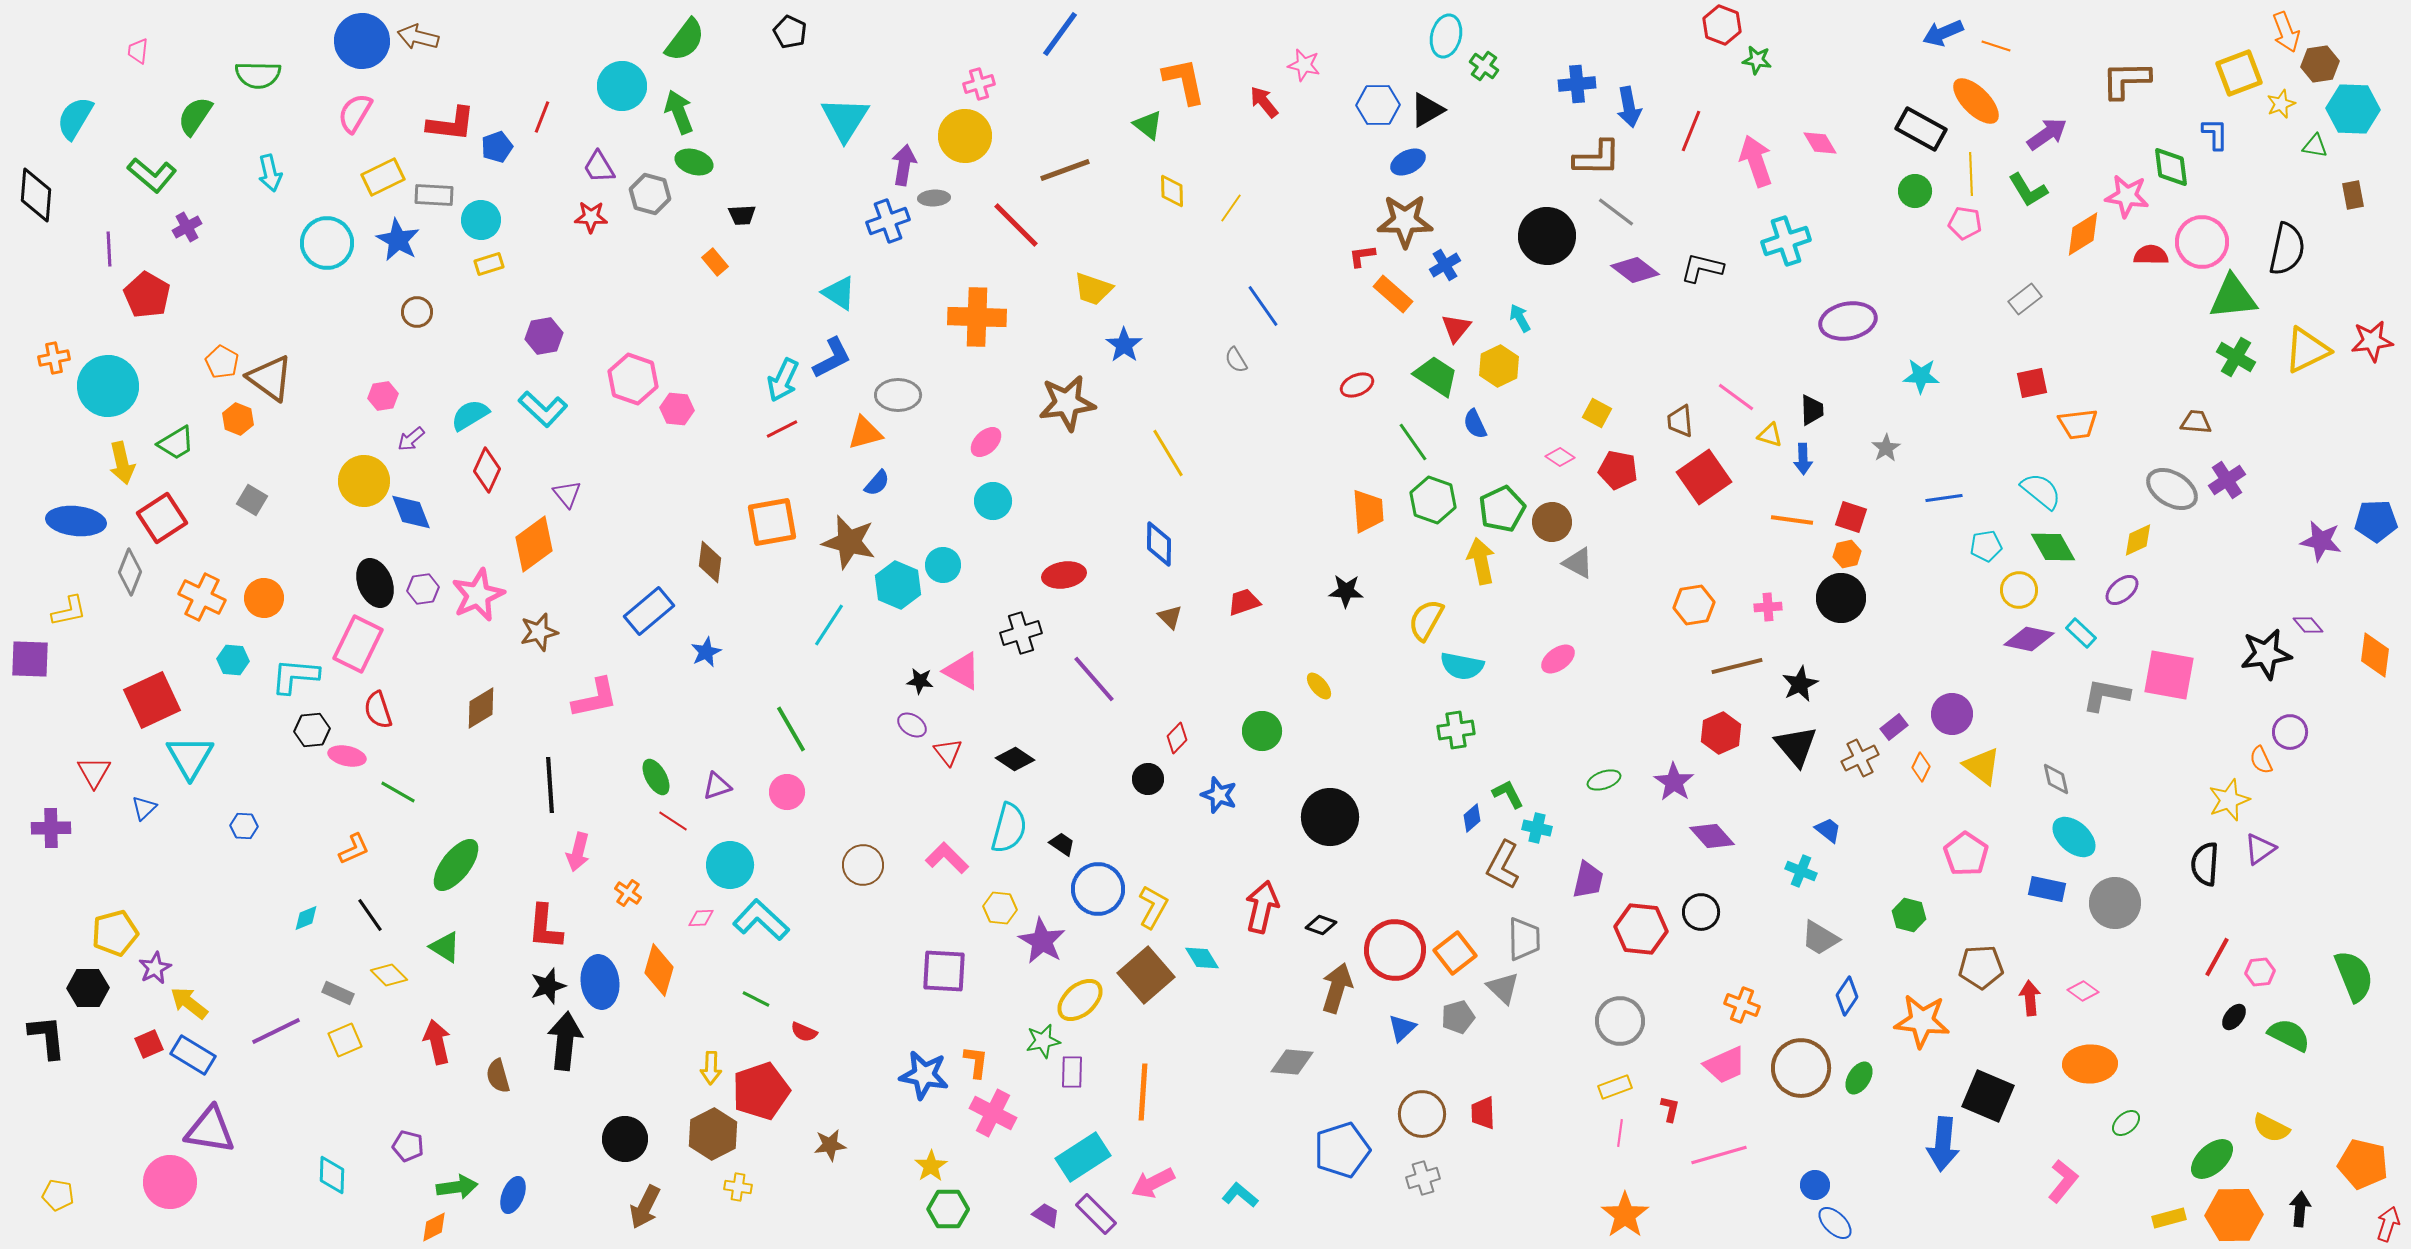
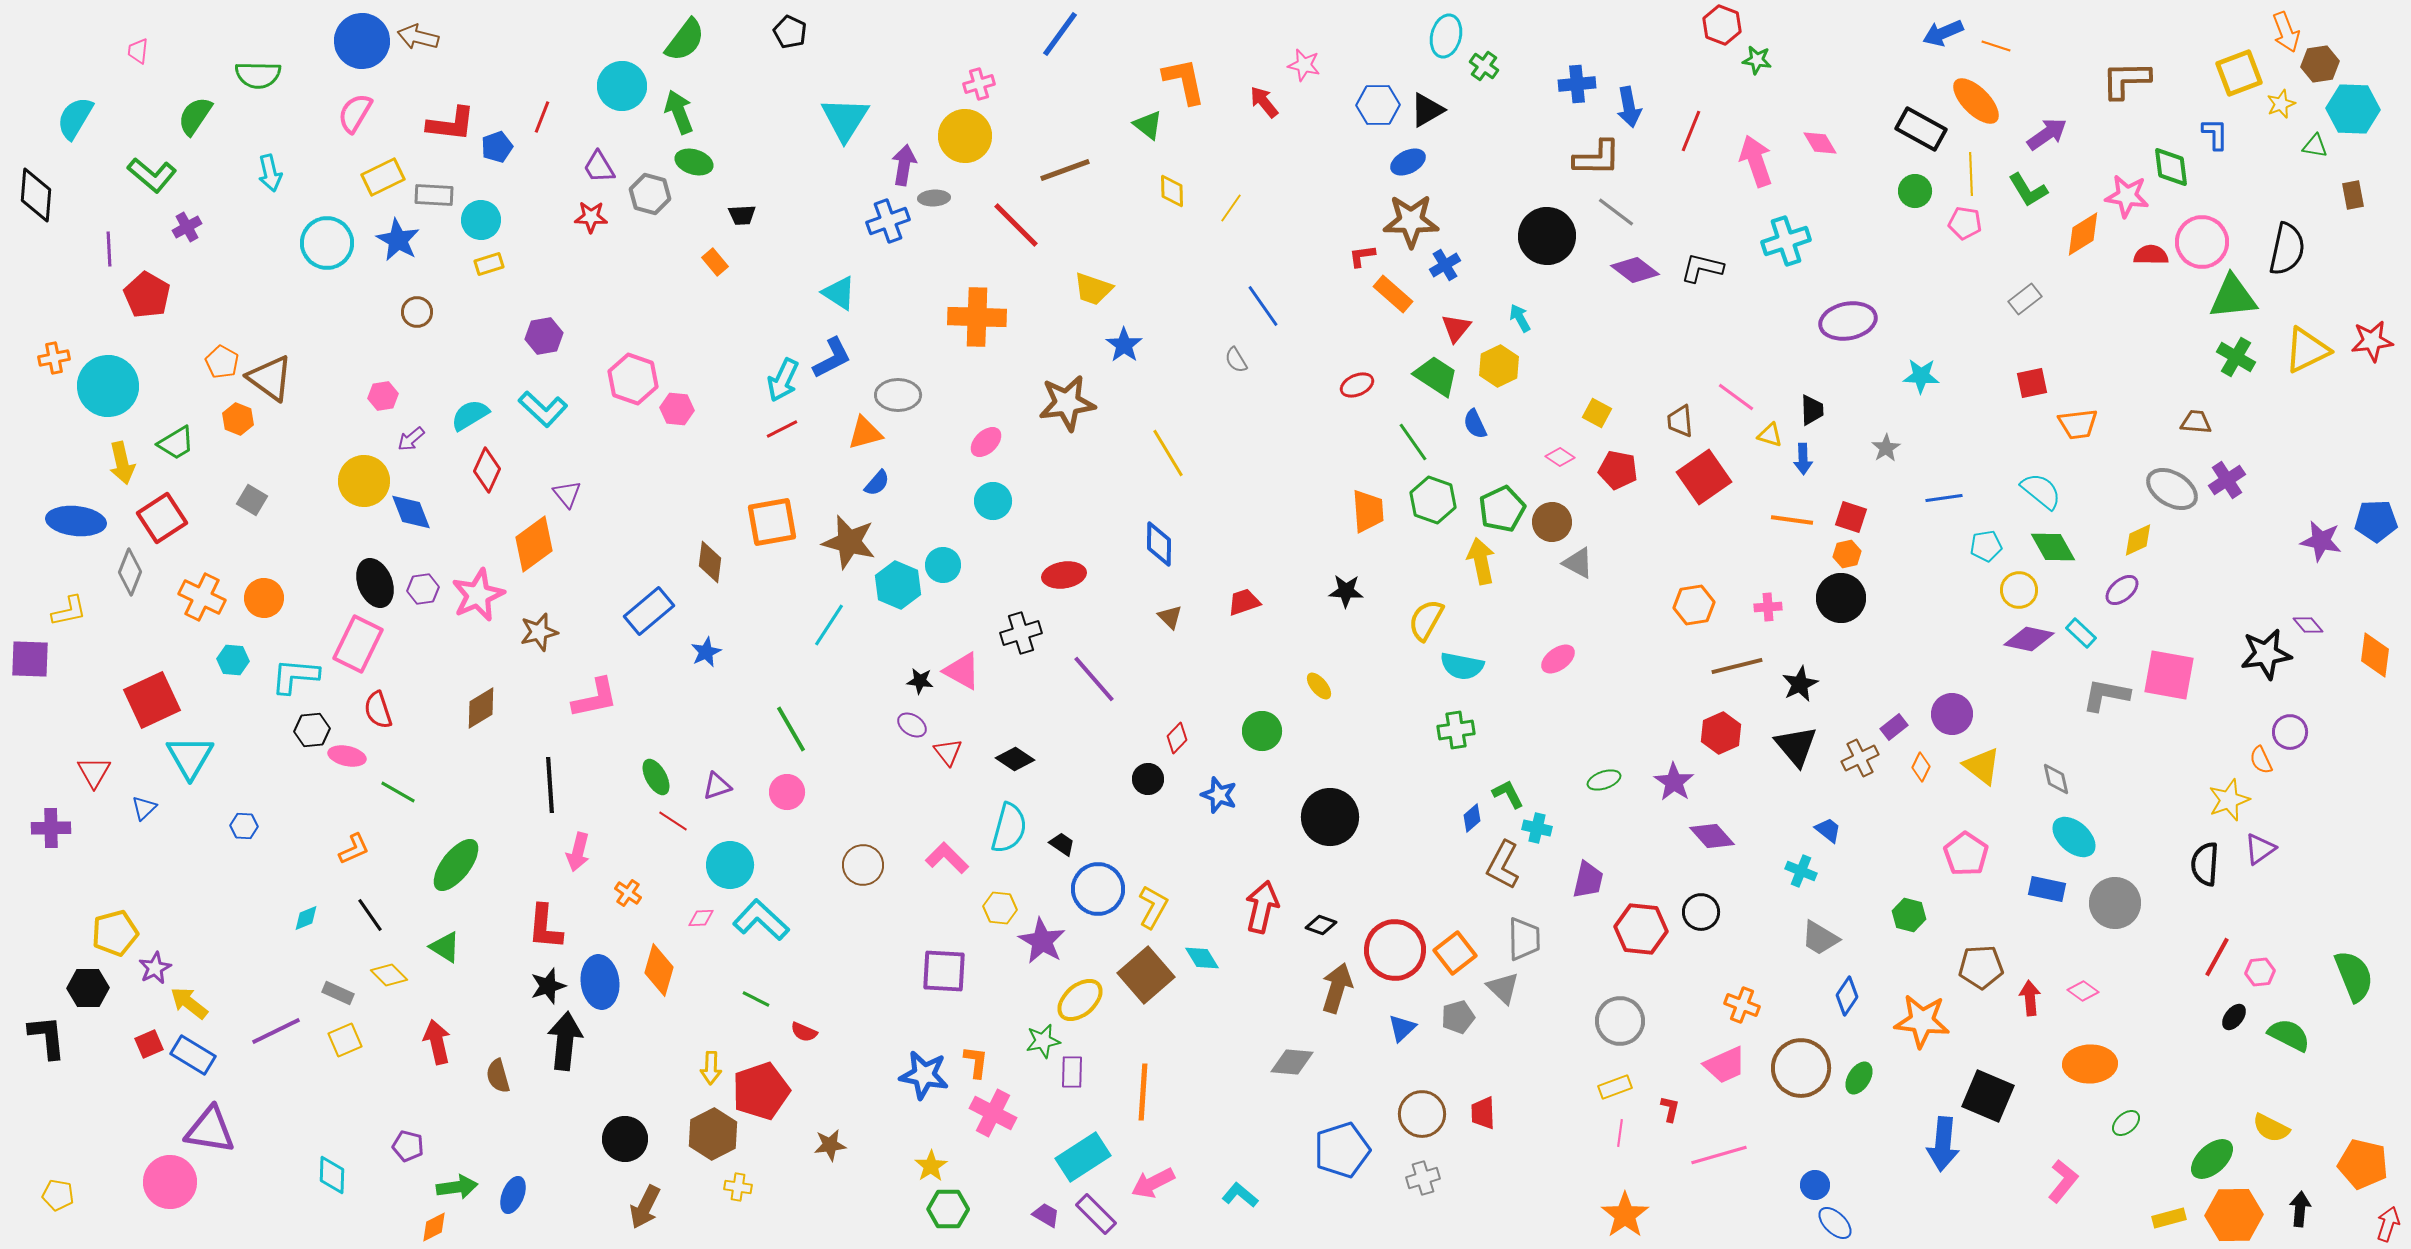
brown star at (1405, 221): moved 6 px right
